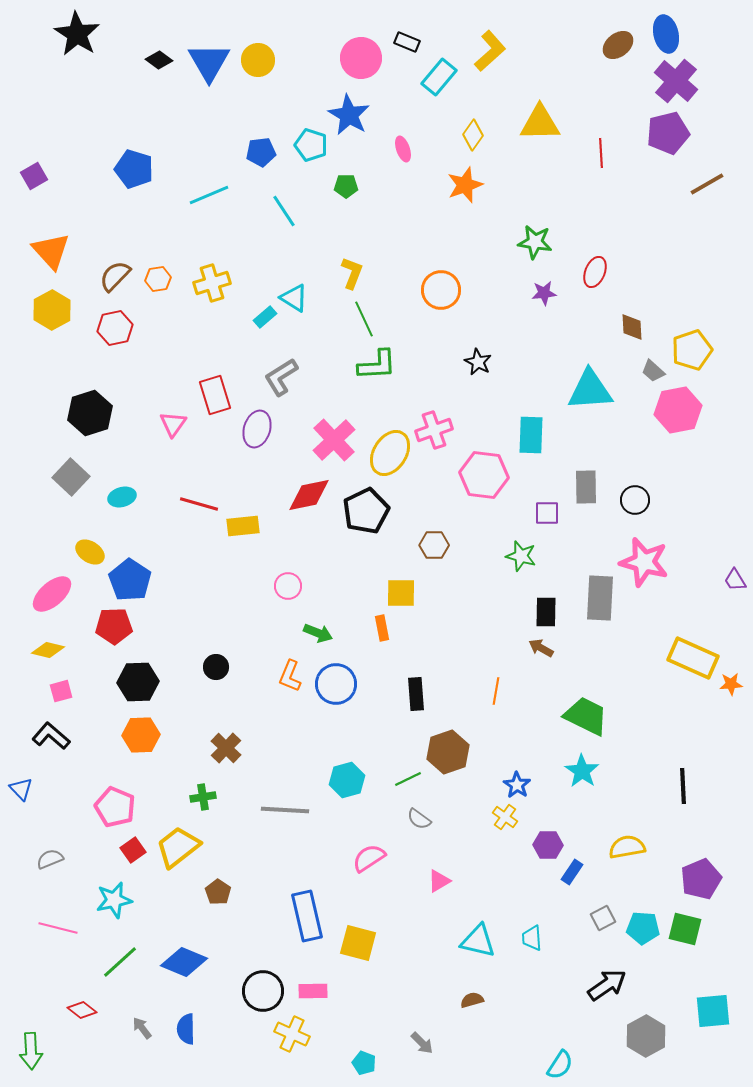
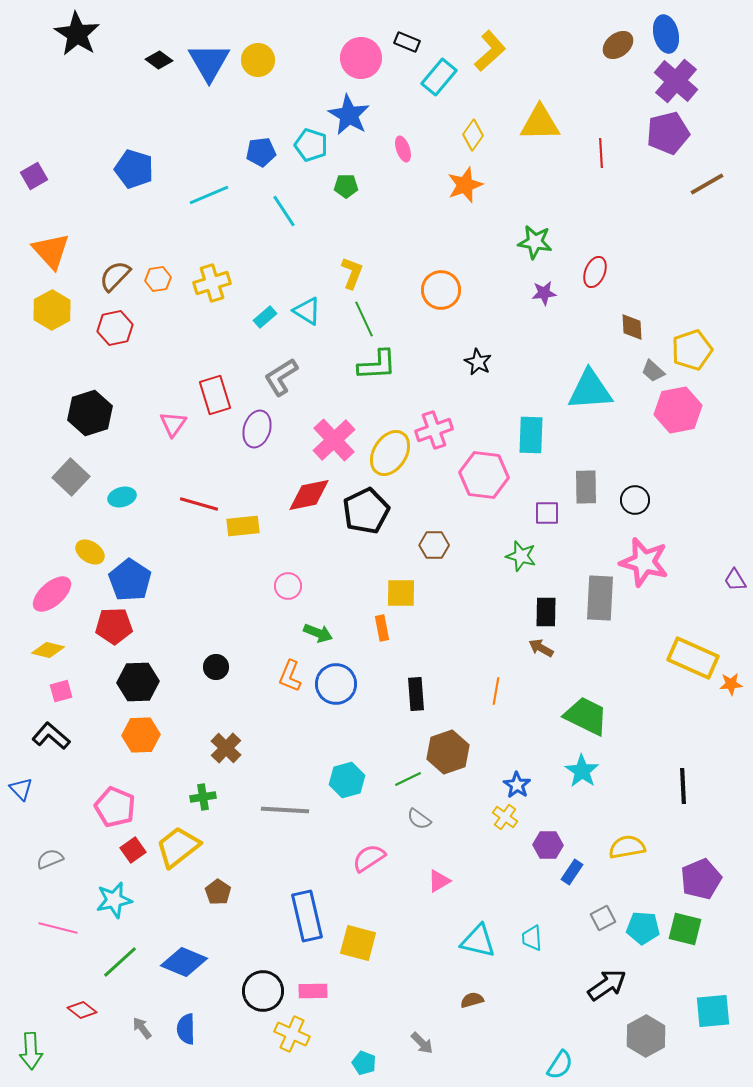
cyan triangle at (294, 298): moved 13 px right, 13 px down
